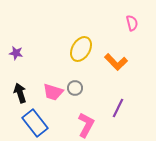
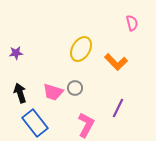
purple star: rotated 16 degrees counterclockwise
